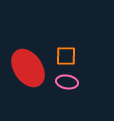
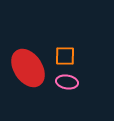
orange square: moved 1 px left
